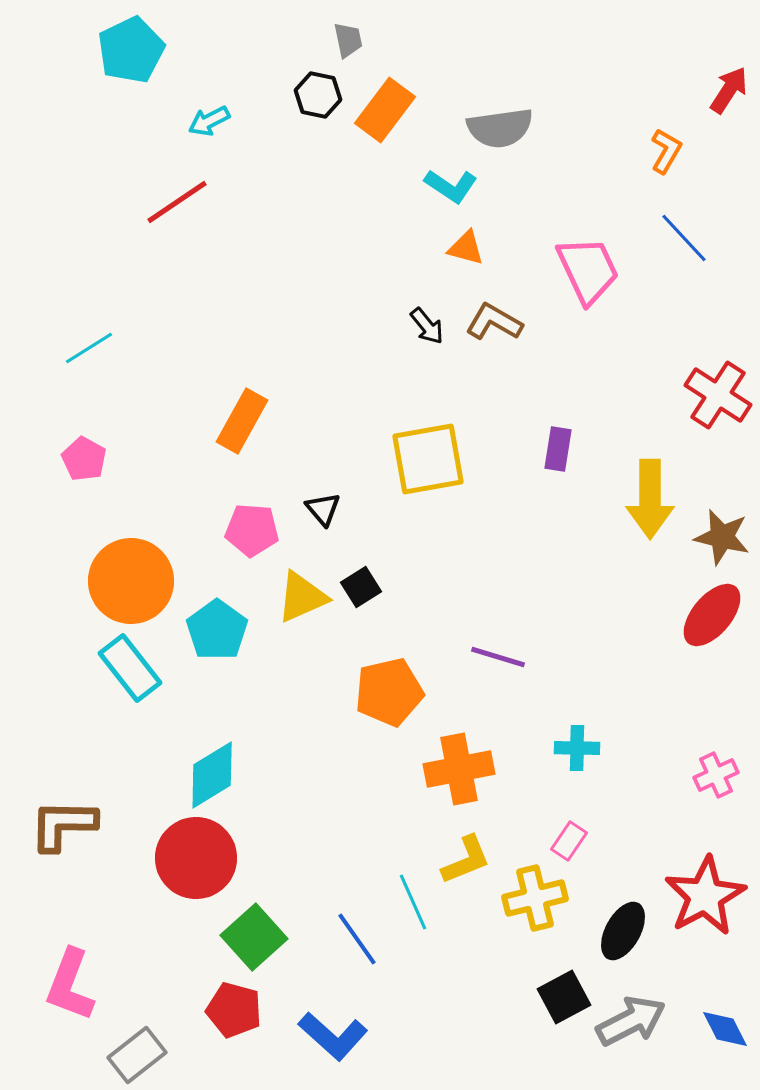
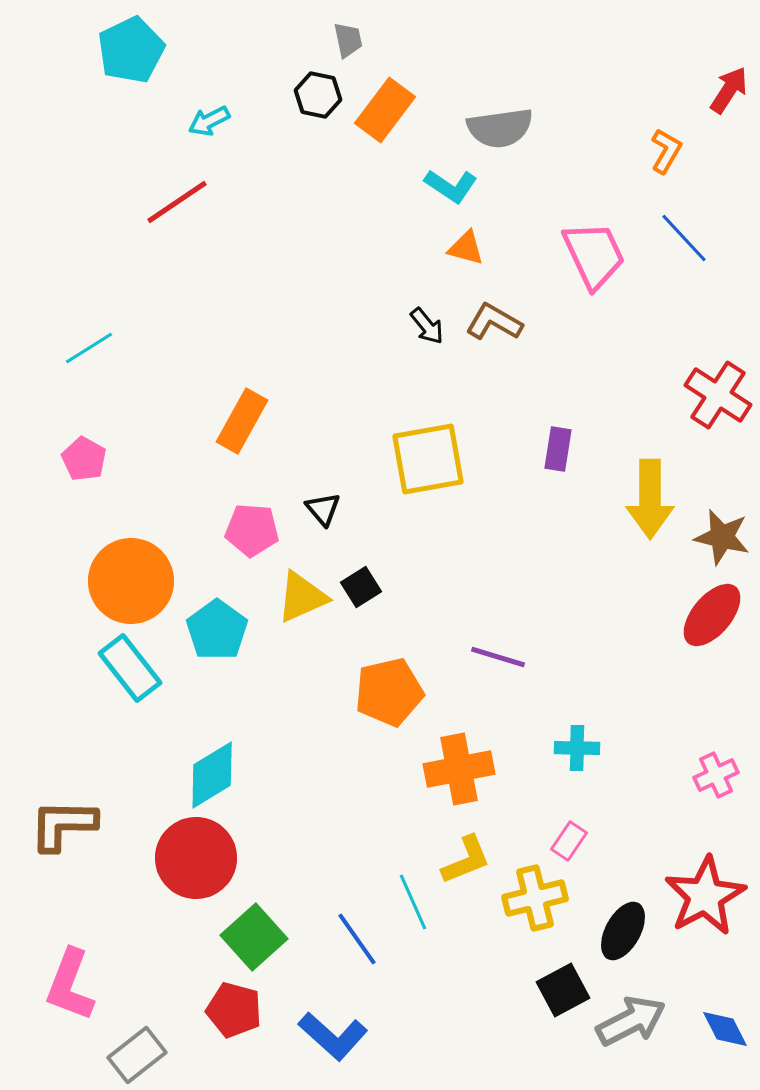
pink trapezoid at (588, 270): moved 6 px right, 15 px up
black square at (564, 997): moved 1 px left, 7 px up
